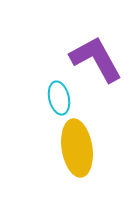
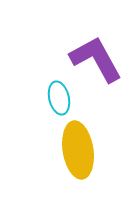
yellow ellipse: moved 1 px right, 2 px down
